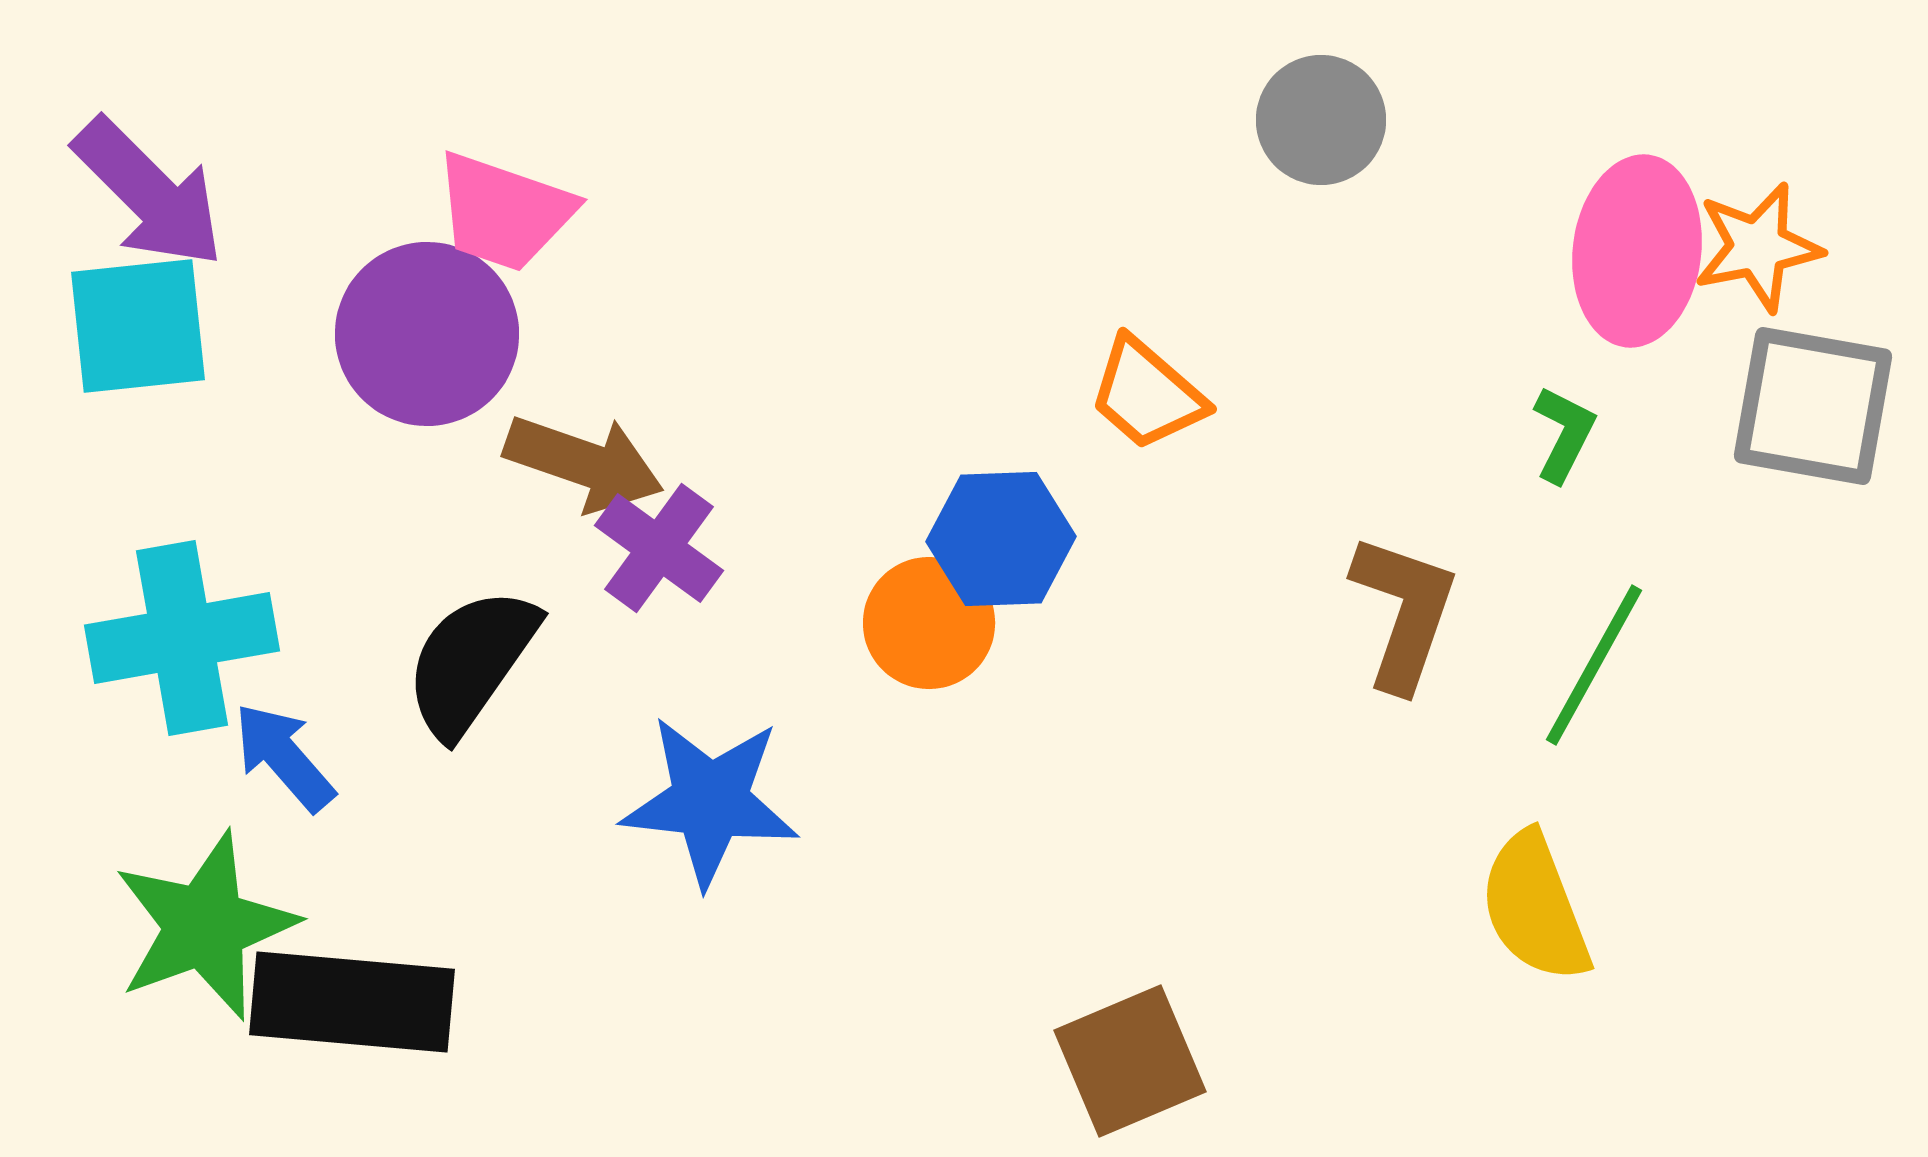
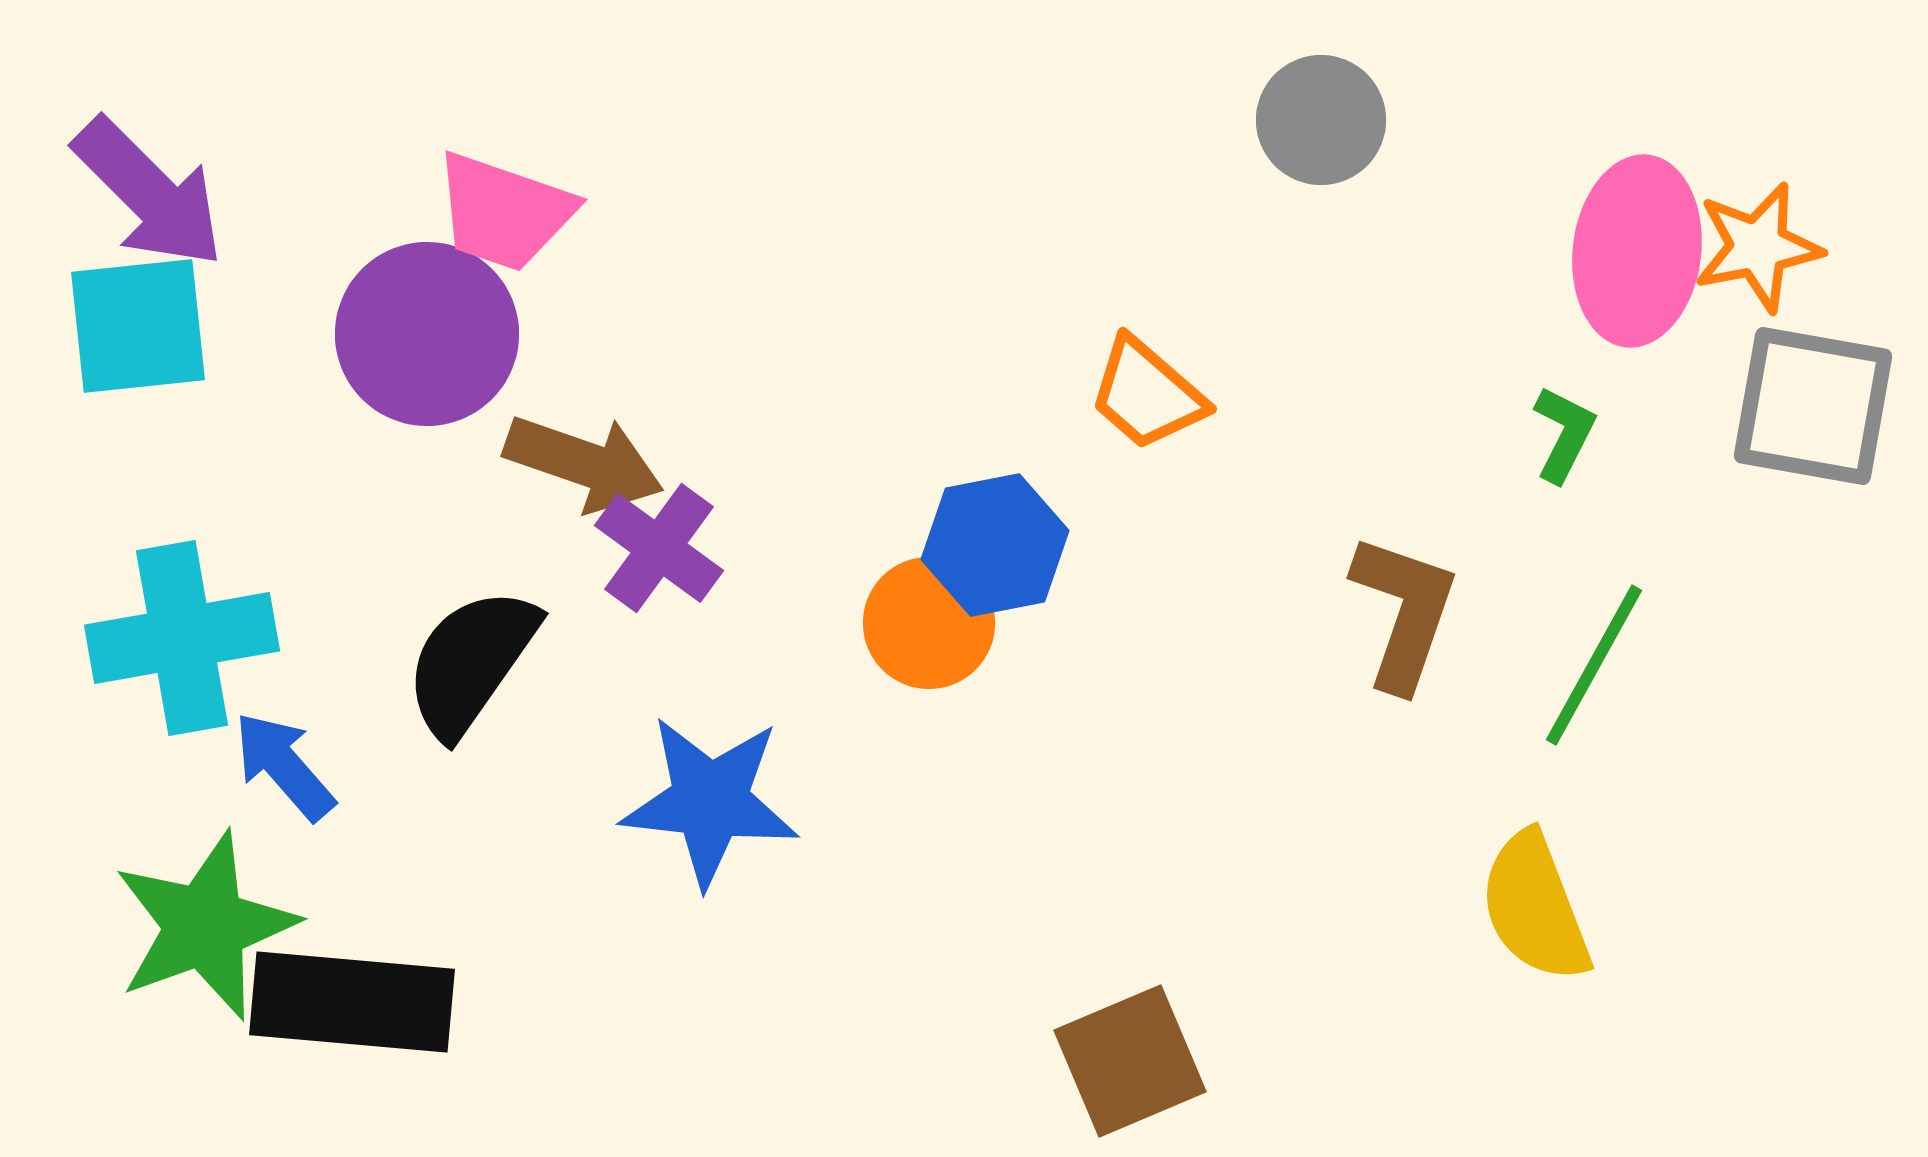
blue hexagon: moved 6 px left, 6 px down; rotated 9 degrees counterclockwise
blue arrow: moved 9 px down
